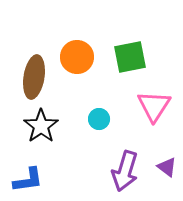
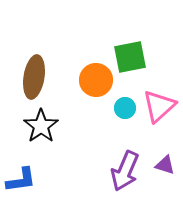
orange circle: moved 19 px right, 23 px down
pink triangle: moved 5 px right; rotated 15 degrees clockwise
cyan circle: moved 26 px right, 11 px up
purple triangle: moved 2 px left, 2 px up; rotated 20 degrees counterclockwise
purple arrow: rotated 6 degrees clockwise
blue L-shape: moved 7 px left
